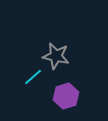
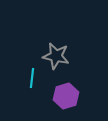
cyan line: moved 1 px left, 1 px down; rotated 42 degrees counterclockwise
